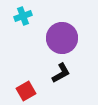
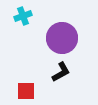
black L-shape: moved 1 px up
red square: rotated 30 degrees clockwise
